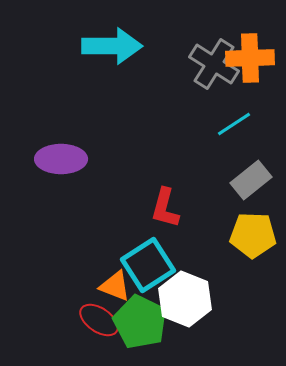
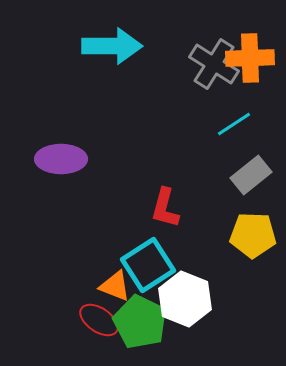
gray rectangle: moved 5 px up
